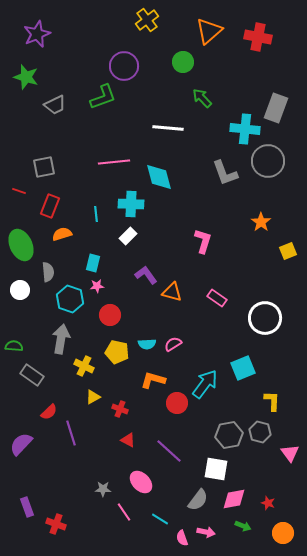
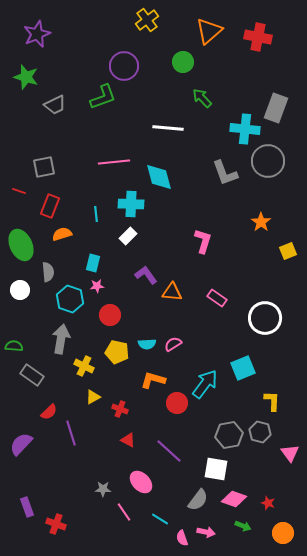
orange triangle at (172, 292): rotated 10 degrees counterclockwise
pink diamond at (234, 499): rotated 30 degrees clockwise
